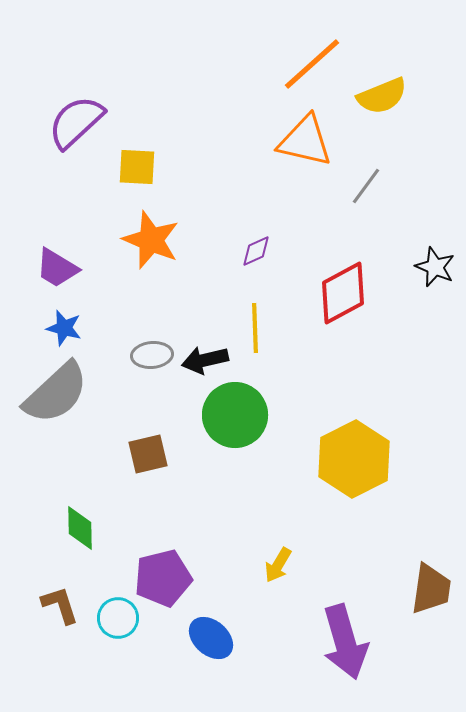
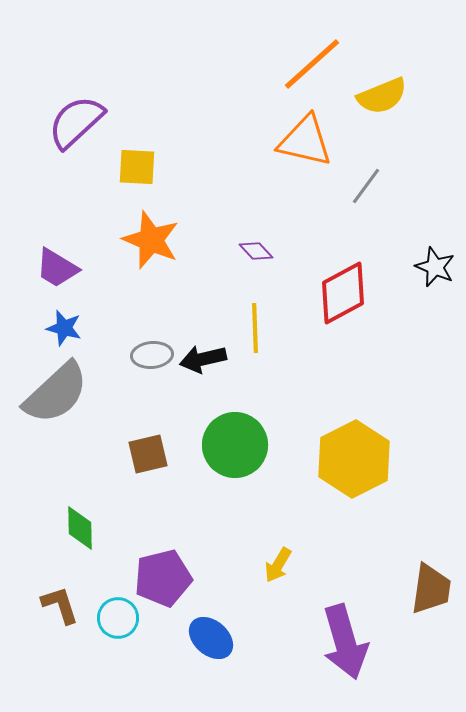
purple diamond: rotated 72 degrees clockwise
black arrow: moved 2 px left, 1 px up
green circle: moved 30 px down
